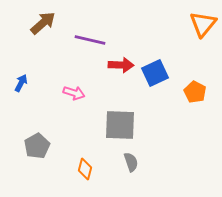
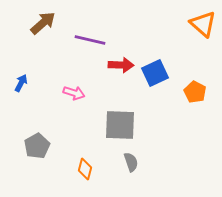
orange triangle: rotated 28 degrees counterclockwise
